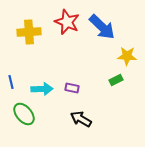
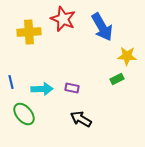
red star: moved 4 px left, 3 px up
blue arrow: rotated 16 degrees clockwise
green rectangle: moved 1 px right, 1 px up
